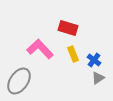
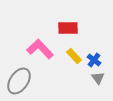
red rectangle: rotated 18 degrees counterclockwise
yellow rectangle: moved 1 px right, 2 px down; rotated 21 degrees counterclockwise
gray triangle: rotated 32 degrees counterclockwise
